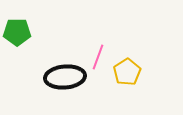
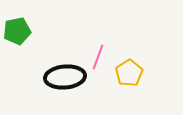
green pentagon: moved 1 px up; rotated 12 degrees counterclockwise
yellow pentagon: moved 2 px right, 1 px down
